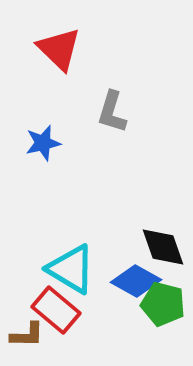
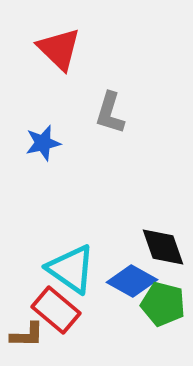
gray L-shape: moved 2 px left, 1 px down
cyan triangle: rotated 4 degrees clockwise
blue diamond: moved 4 px left
